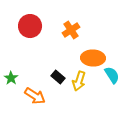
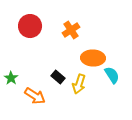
yellow arrow: moved 3 px down
